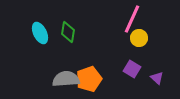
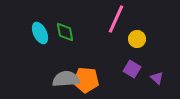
pink line: moved 16 px left
green diamond: moved 3 px left; rotated 20 degrees counterclockwise
yellow circle: moved 2 px left, 1 px down
orange pentagon: moved 3 px left, 1 px down; rotated 25 degrees clockwise
